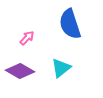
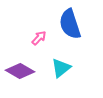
pink arrow: moved 12 px right
